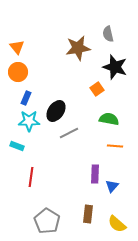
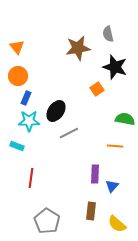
orange circle: moved 4 px down
green semicircle: moved 16 px right
red line: moved 1 px down
brown rectangle: moved 3 px right, 3 px up
